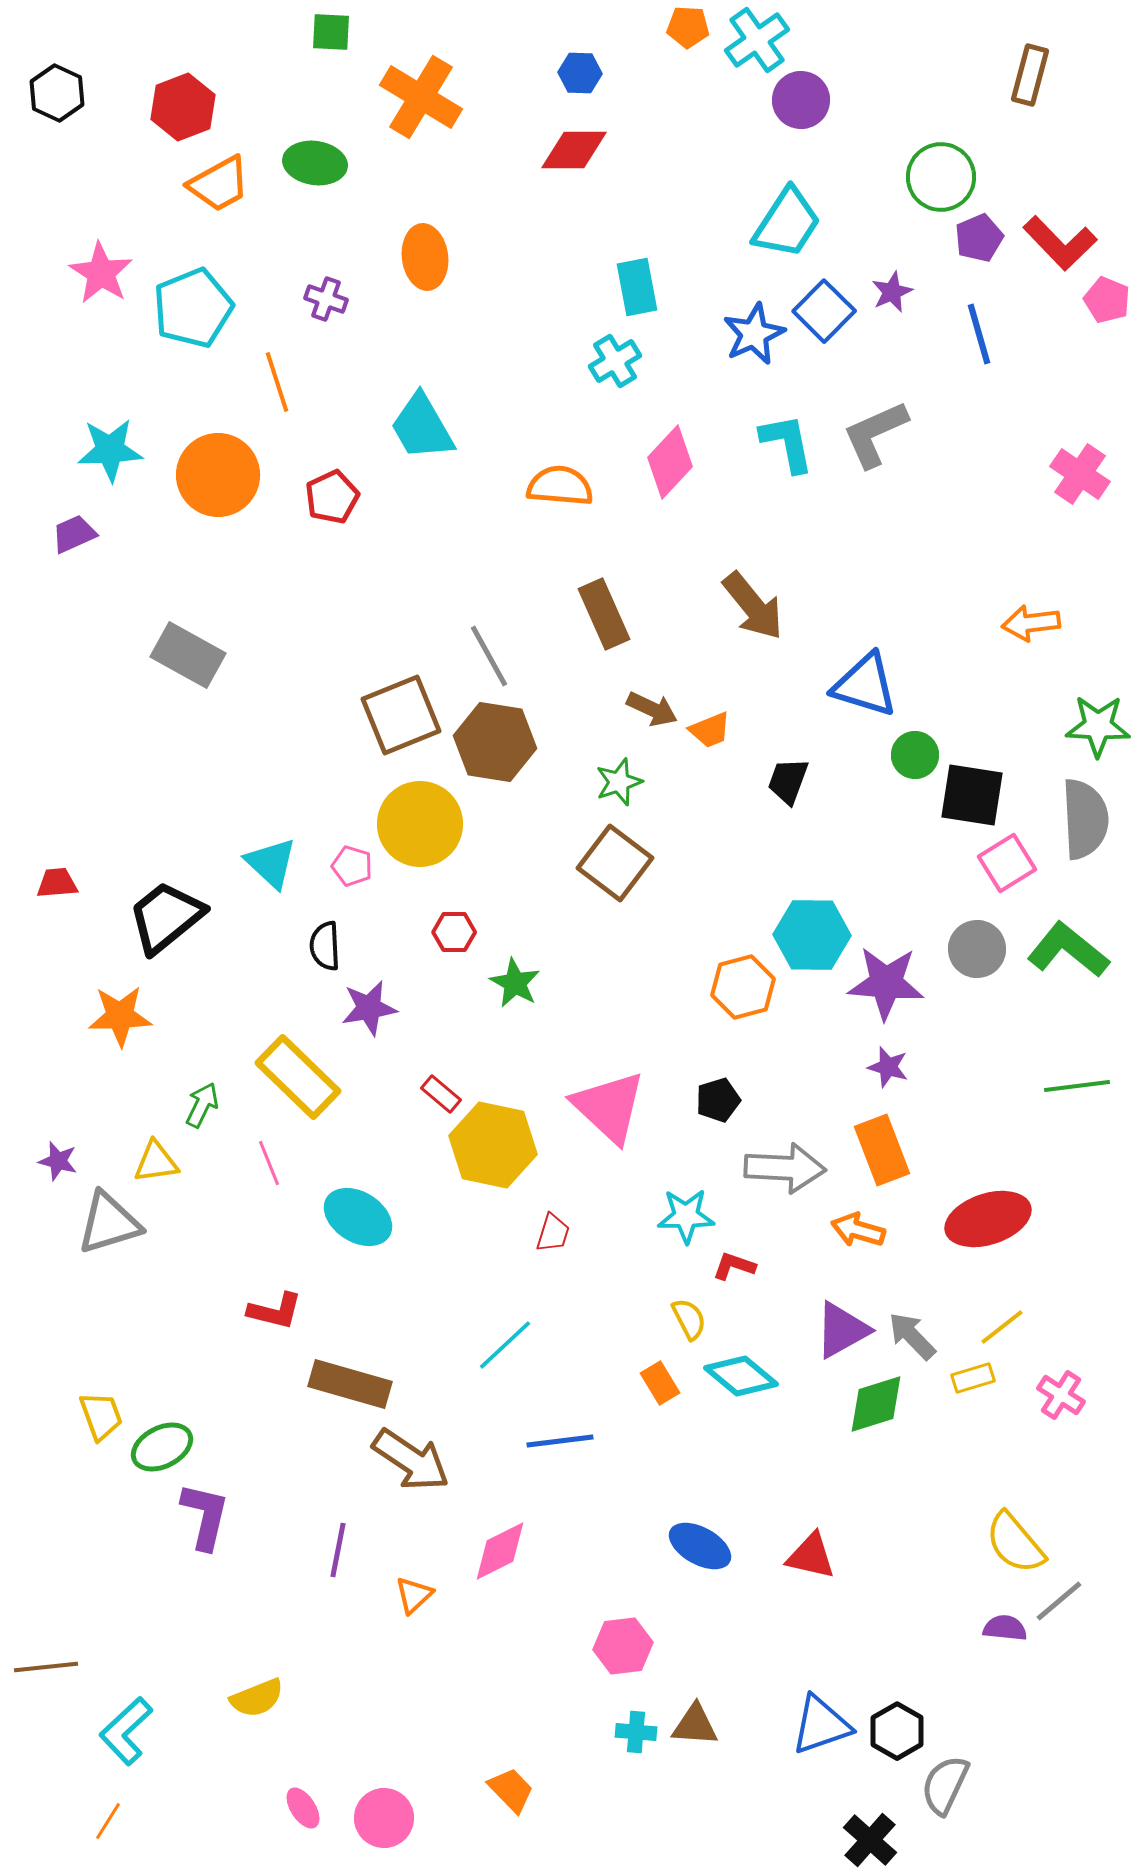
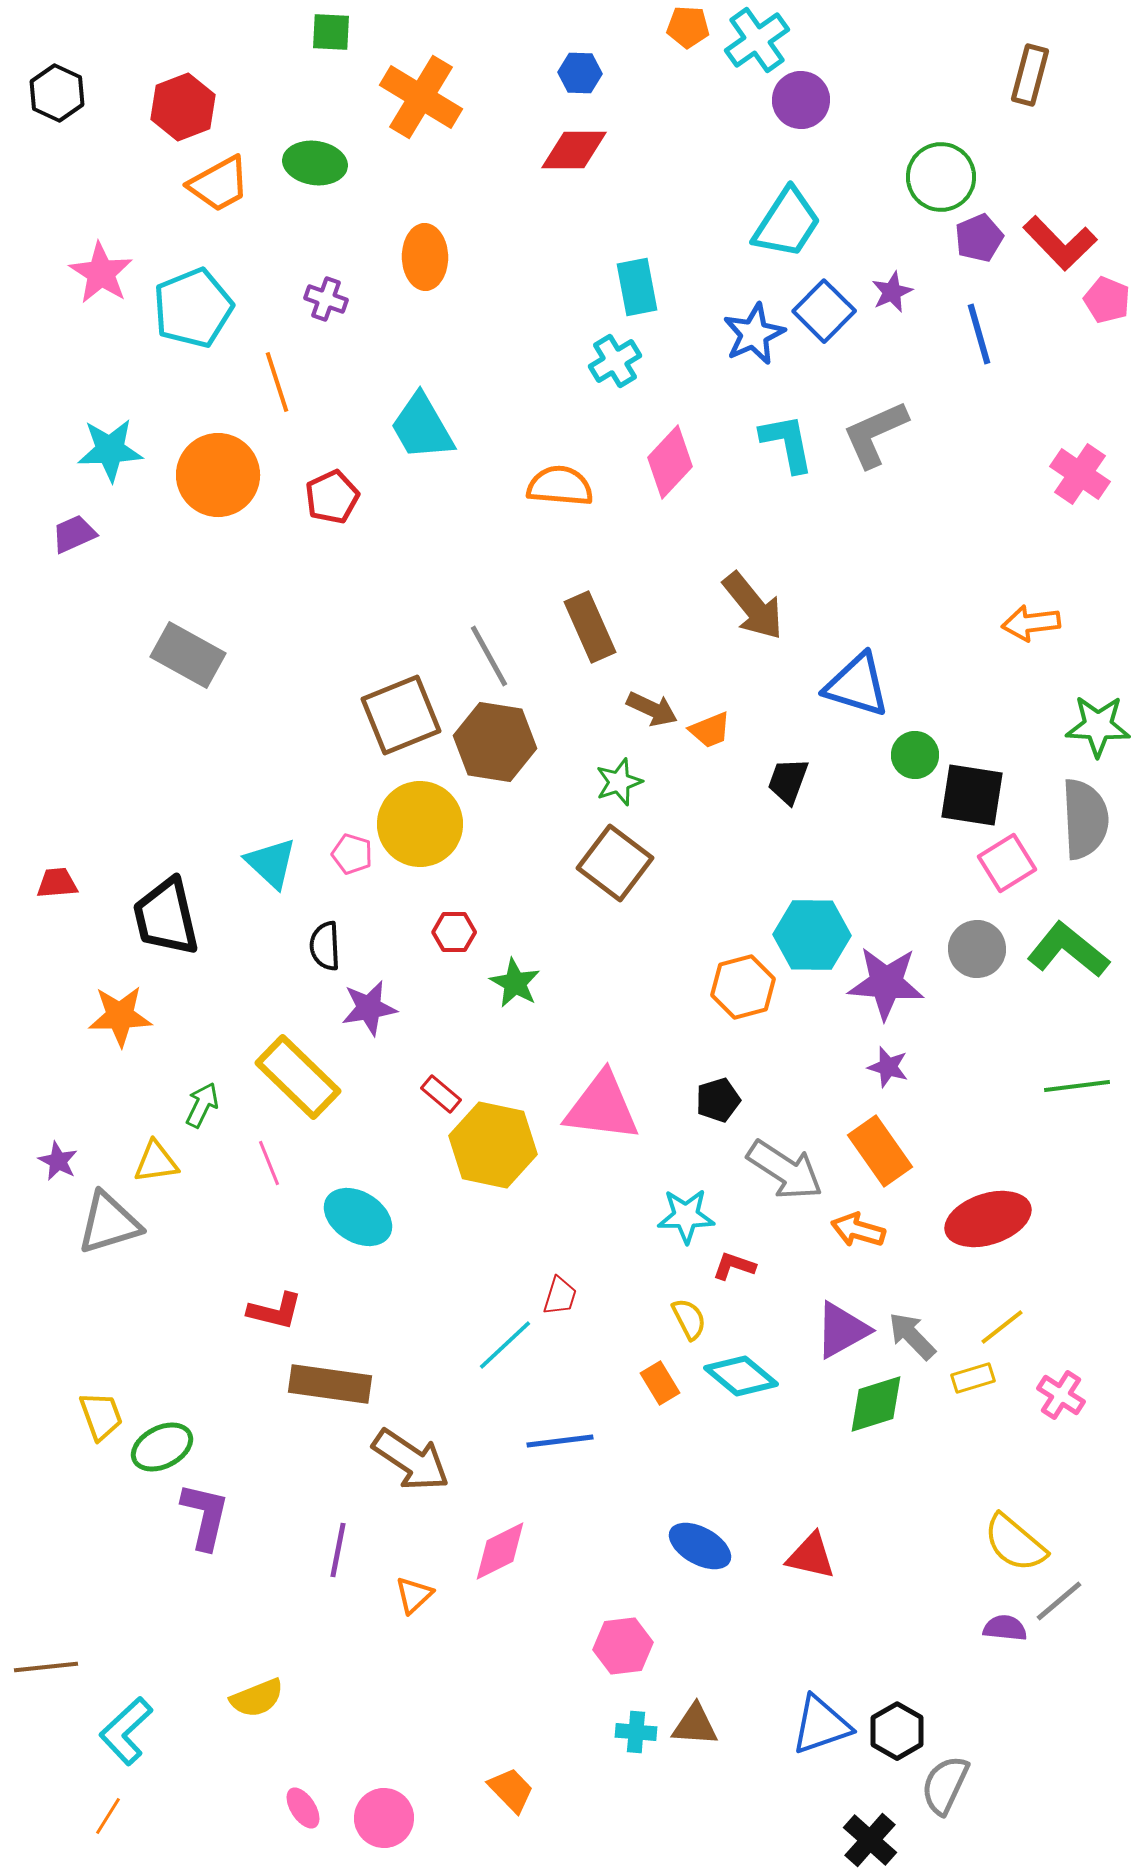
orange ellipse at (425, 257): rotated 6 degrees clockwise
brown rectangle at (604, 614): moved 14 px left, 13 px down
blue triangle at (865, 685): moved 8 px left
pink pentagon at (352, 866): moved 12 px up
black trapezoid at (166, 917): rotated 64 degrees counterclockwise
pink triangle at (609, 1107): moved 7 px left; rotated 36 degrees counterclockwise
orange rectangle at (882, 1150): moved 2 px left, 1 px down; rotated 14 degrees counterclockwise
purple star at (58, 1161): rotated 12 degrees clockwise
gray arrow at (785, 1168): moved 2 px down; rotated 30 degrees clockwise
red trapezoid at (553, 1233): moved 7 px right, 63 px down
brown rectangle at (350, 1384): moved 20 px left; rotated 8 degrees counterclockwise
yellow semicircle at (1015, 1543): rotated 10 degrees counterclockwise
orange line at (108, 1821): moved 5 px up
